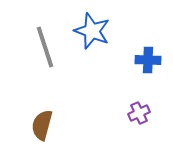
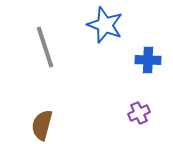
blue star: moved 13 px right, 6 px up
